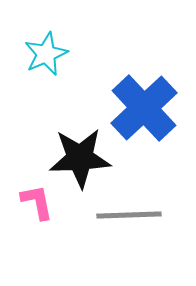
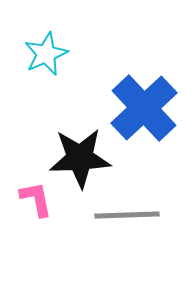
pink L-shape: moved 1 px left, 3 px up
gray line: moved 2 px left
